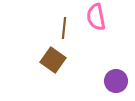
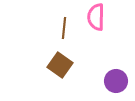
pink semicircle: rotated 12 degrees clockwise
brown square: moved 7 px right, 5 px down
